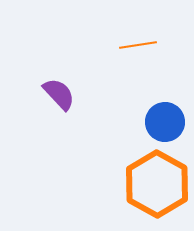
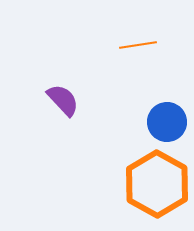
purple semicircle: moved 4 px right, 6 px down
blue circle: moved 2 px right
